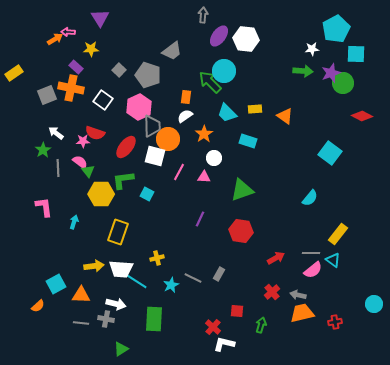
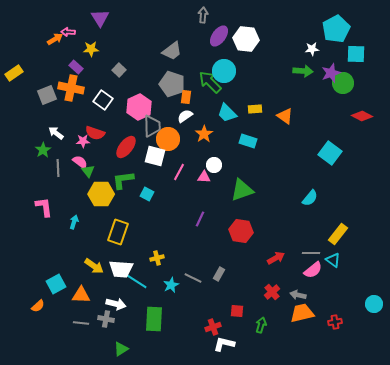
gray pentagon at (148, 75): moved 24 px right, 9 px down
white circle at (214, 158): moved 7 px down
yellow arrow at (94, 266): rotated 42 degrees clockwise
red cross at (213, 327): rotated 28 degrees clockwise
